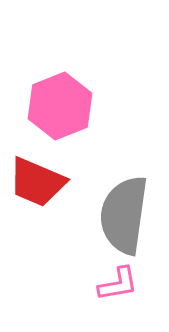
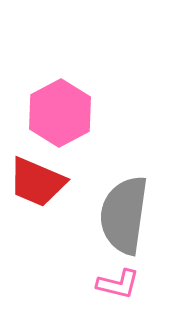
pink hexagon: moved 7 px down; rotated 6 degrees counterclockwise
pink L-shape: rotated 24 degrees clockwise
